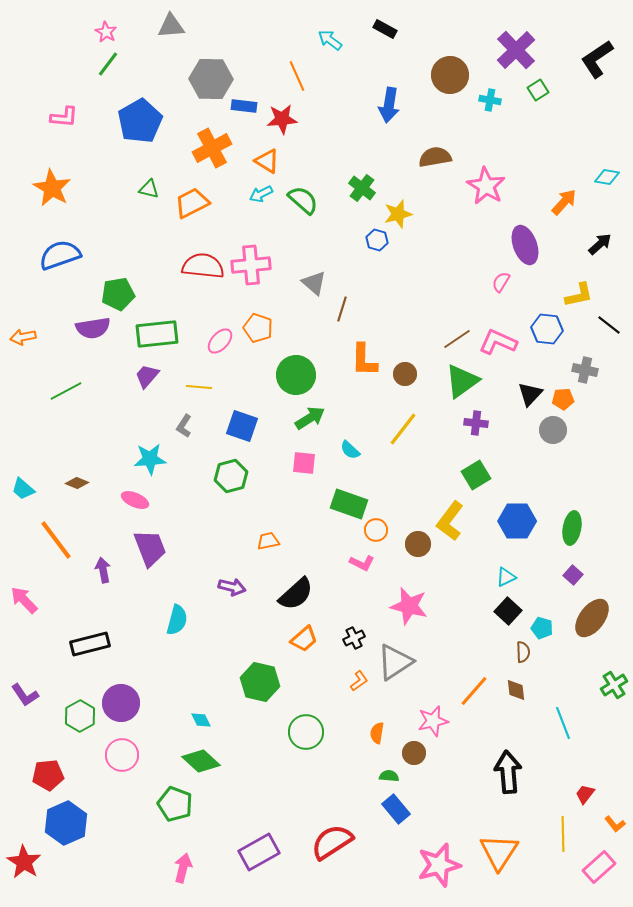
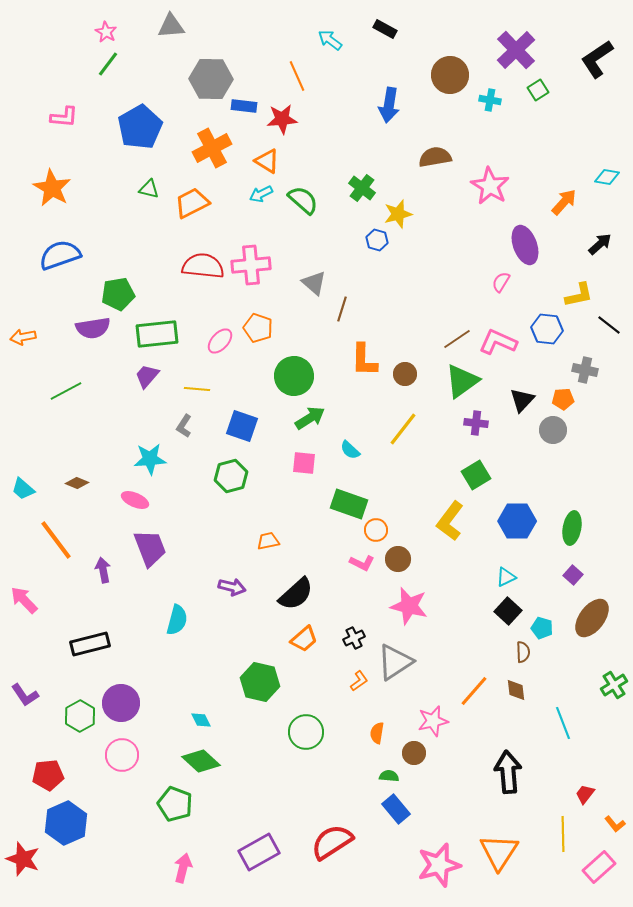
blue pentagon at (140, 121): moved 6 px down
pink star at (486, 186): moved 4 px right
green circle at (296, 375): moved 2 px left, 1 px down
yellow line at (199, 387): moved 2 px left, 2 px down
black triangle at (530, 394): moved 8 px left, 6 px down
brown circle at (418, 544): moved 20 px left, 15 px down
red star at (24, 862): moved 1 px left, 3 px up; rotated 12 degrees counterclockwise
